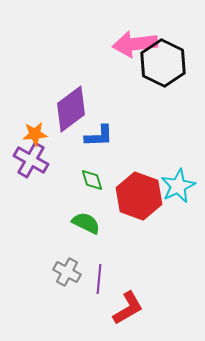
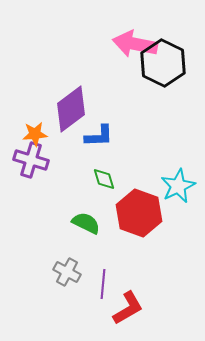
pink arrow: rotated 18 degrees clockwise
purple cross: rotated 12 degrees counterclockwise
green diamond: moved 12 px right, 1 px up
red hexagon: moved 17 px down
purple line: moved 4 px right, 5 px down
